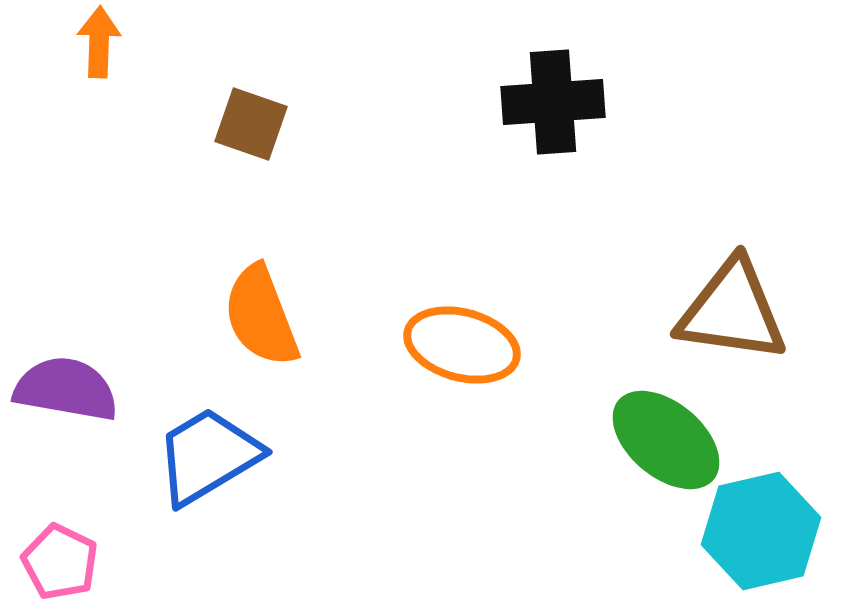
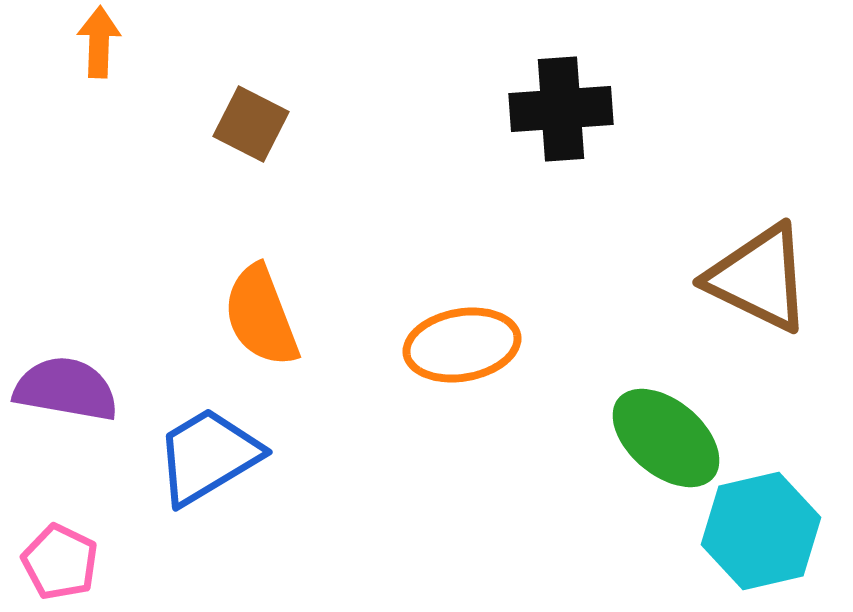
black cross: moved 8 px right, 7 px down
brown square: rotated 8 degrees clockwise
brown triangle: moved 27 px right, 33 px up; rotated 18 degrees clockwise
orange ellipse: rotated 25 degrees counterclockwise
green ellipse: moved 2 px up
